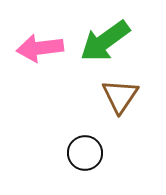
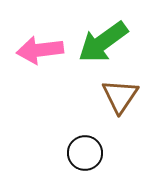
green arrow: moved 2 px left, 1 px down
pink arrow: moved 2 px down
